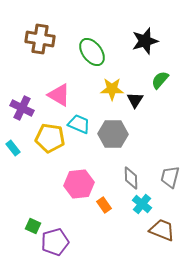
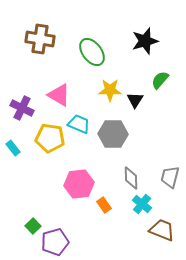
yellow star: moved 2 px left, 1 px down
green square: rotated 21 degrees clockwise
